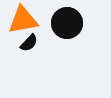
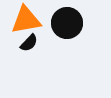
orange triangle: moved 3 px right
